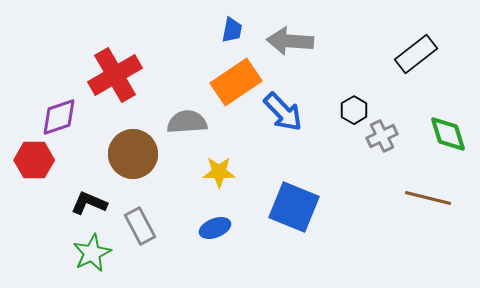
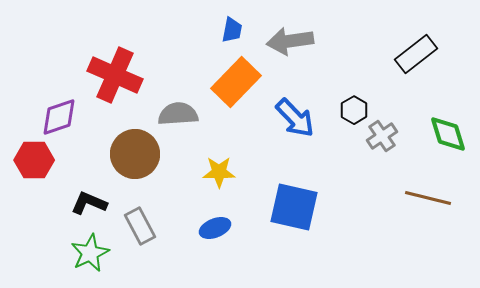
gray arrow: rotated 12 degrees counterclockwise
red cross: rotated 36 degrees counterclockwise
orange rectangle: rotated 12 degrees counterclockwise
blue arrow: moved 12 px right, 6 px down
gray semicircle: moved 9 px left, 8 px up
gray cross: rotated 8 degrees counterclockwise
brown circle: moved 2 px right
blue square: rotated 9 degrees counterclockwise
green star: moved 2 px left
